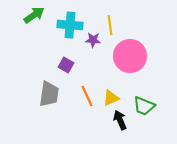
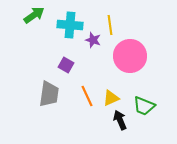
purple star: rotated 14 degrees clockwise
